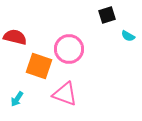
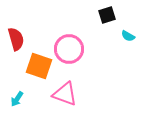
red semicircle: moved 1 px right, 2 px down; rotated 60 degrees clockwise
